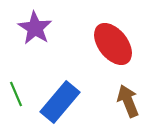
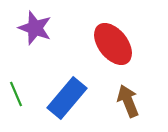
purple star: rotated 12 degrees counterclockwise
blue rectangle: moved 7 px right, 4 px up
